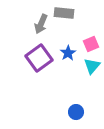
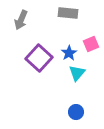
gray rectangle: moved 4 px right
gray arrow: moved 20 px left, 4 px up
blue star: moved 1 px right
purple square: rotated 12 degrees counterclockwise
cyan triangle: moved 15 px left, 7 px down
